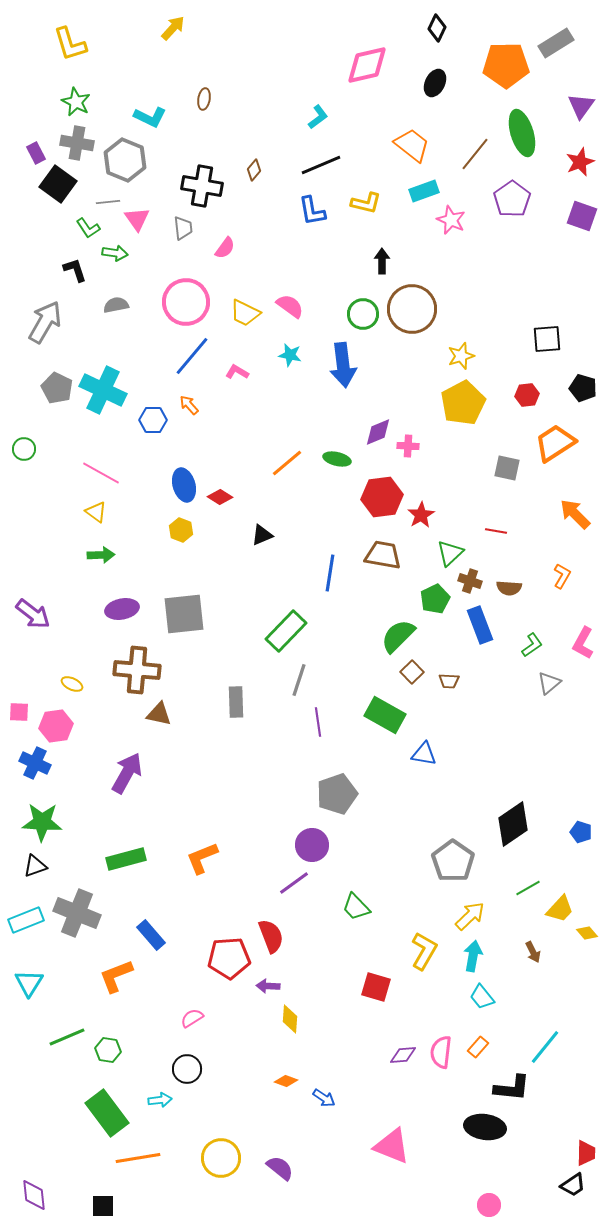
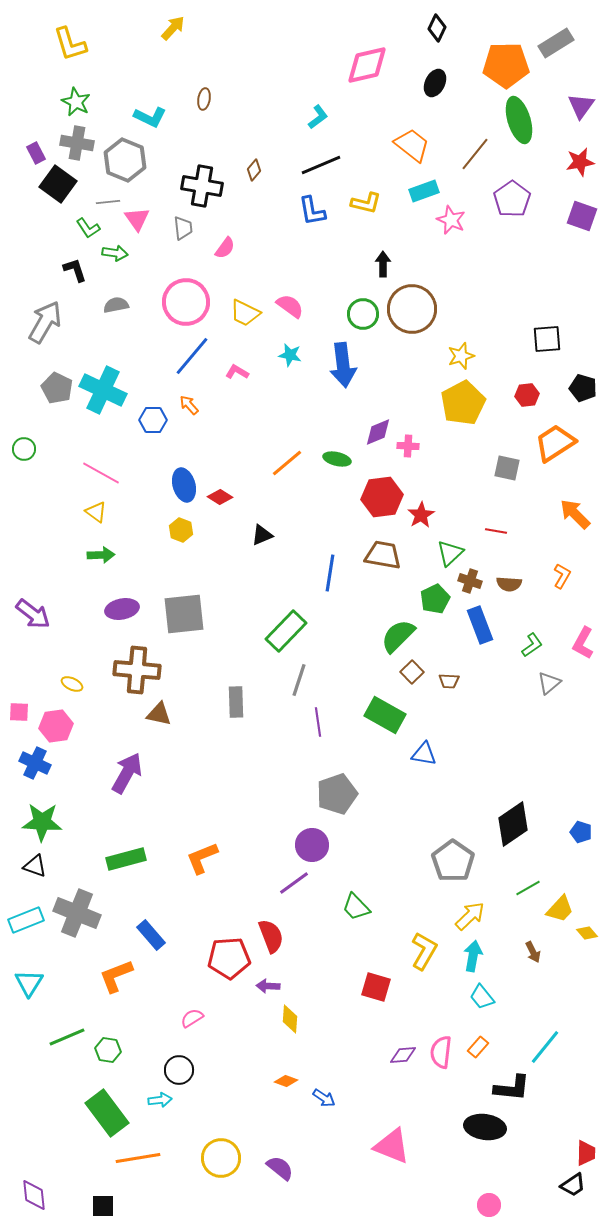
green ellipse at (522, 133): moved 3 px left, 13 px up
red star at (580, 162): rotated 12 degrees clockwise
black arrow at (382, 261): moved 1 px right, 3 px down
brown semicircle at (509, 588): moved 4 px up
black triangle at (35, 866): rotated 40 degrees clockwise
black circle at (187, 1069): moved 8 px left, 1 px down
